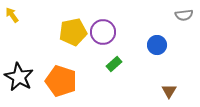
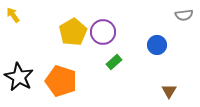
yellow arrow: moved 1 px right
yellow pentagon: rotated 20 degrees counterclockwise
green rectangle: moved 2 px up
